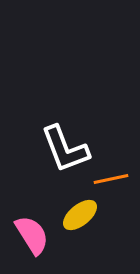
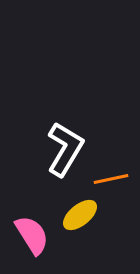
white L-shape: rotated 128 degrees counterclockwise
